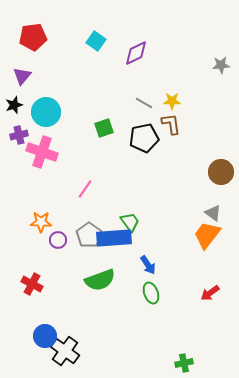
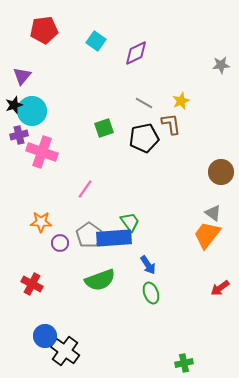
red pentagon: moved 11 px right, 7 px up
yellow star: moved 9 px right; rotated 24 degrees counterclockwise
cyan circle: moved 14 px left, 1 px up
purple circle: moved 2 px right, 3 px down
red arrow: moved 10 px right, 5 px up
